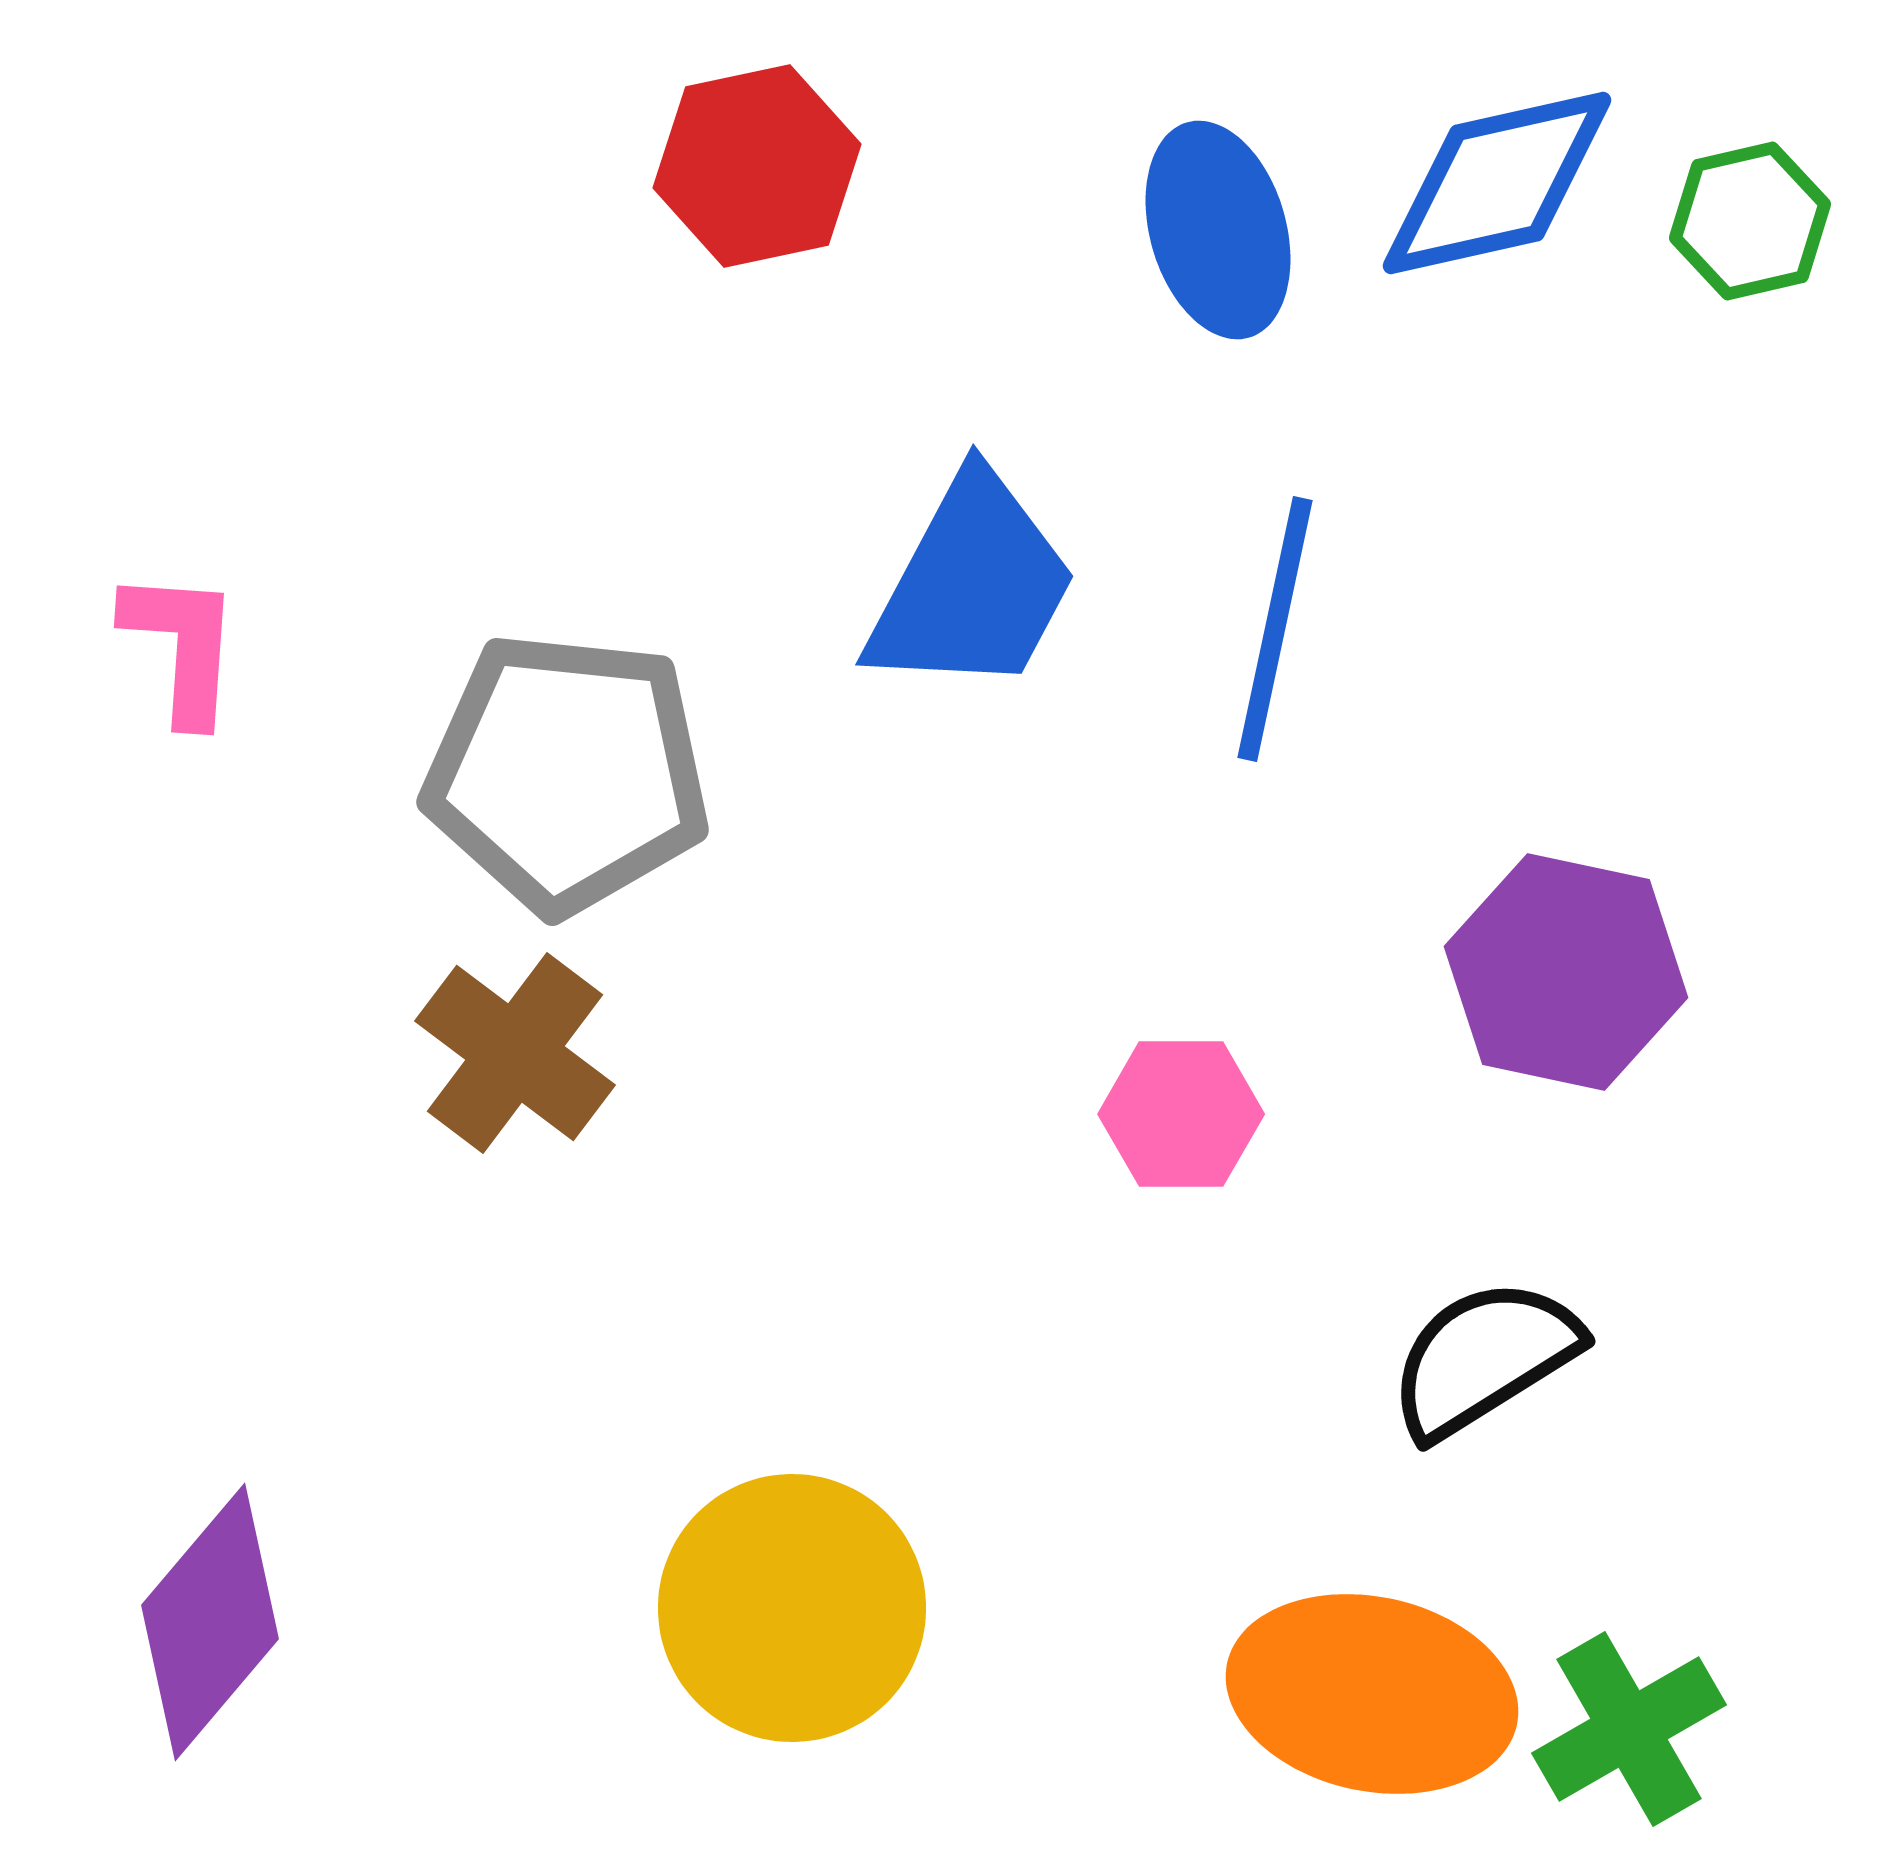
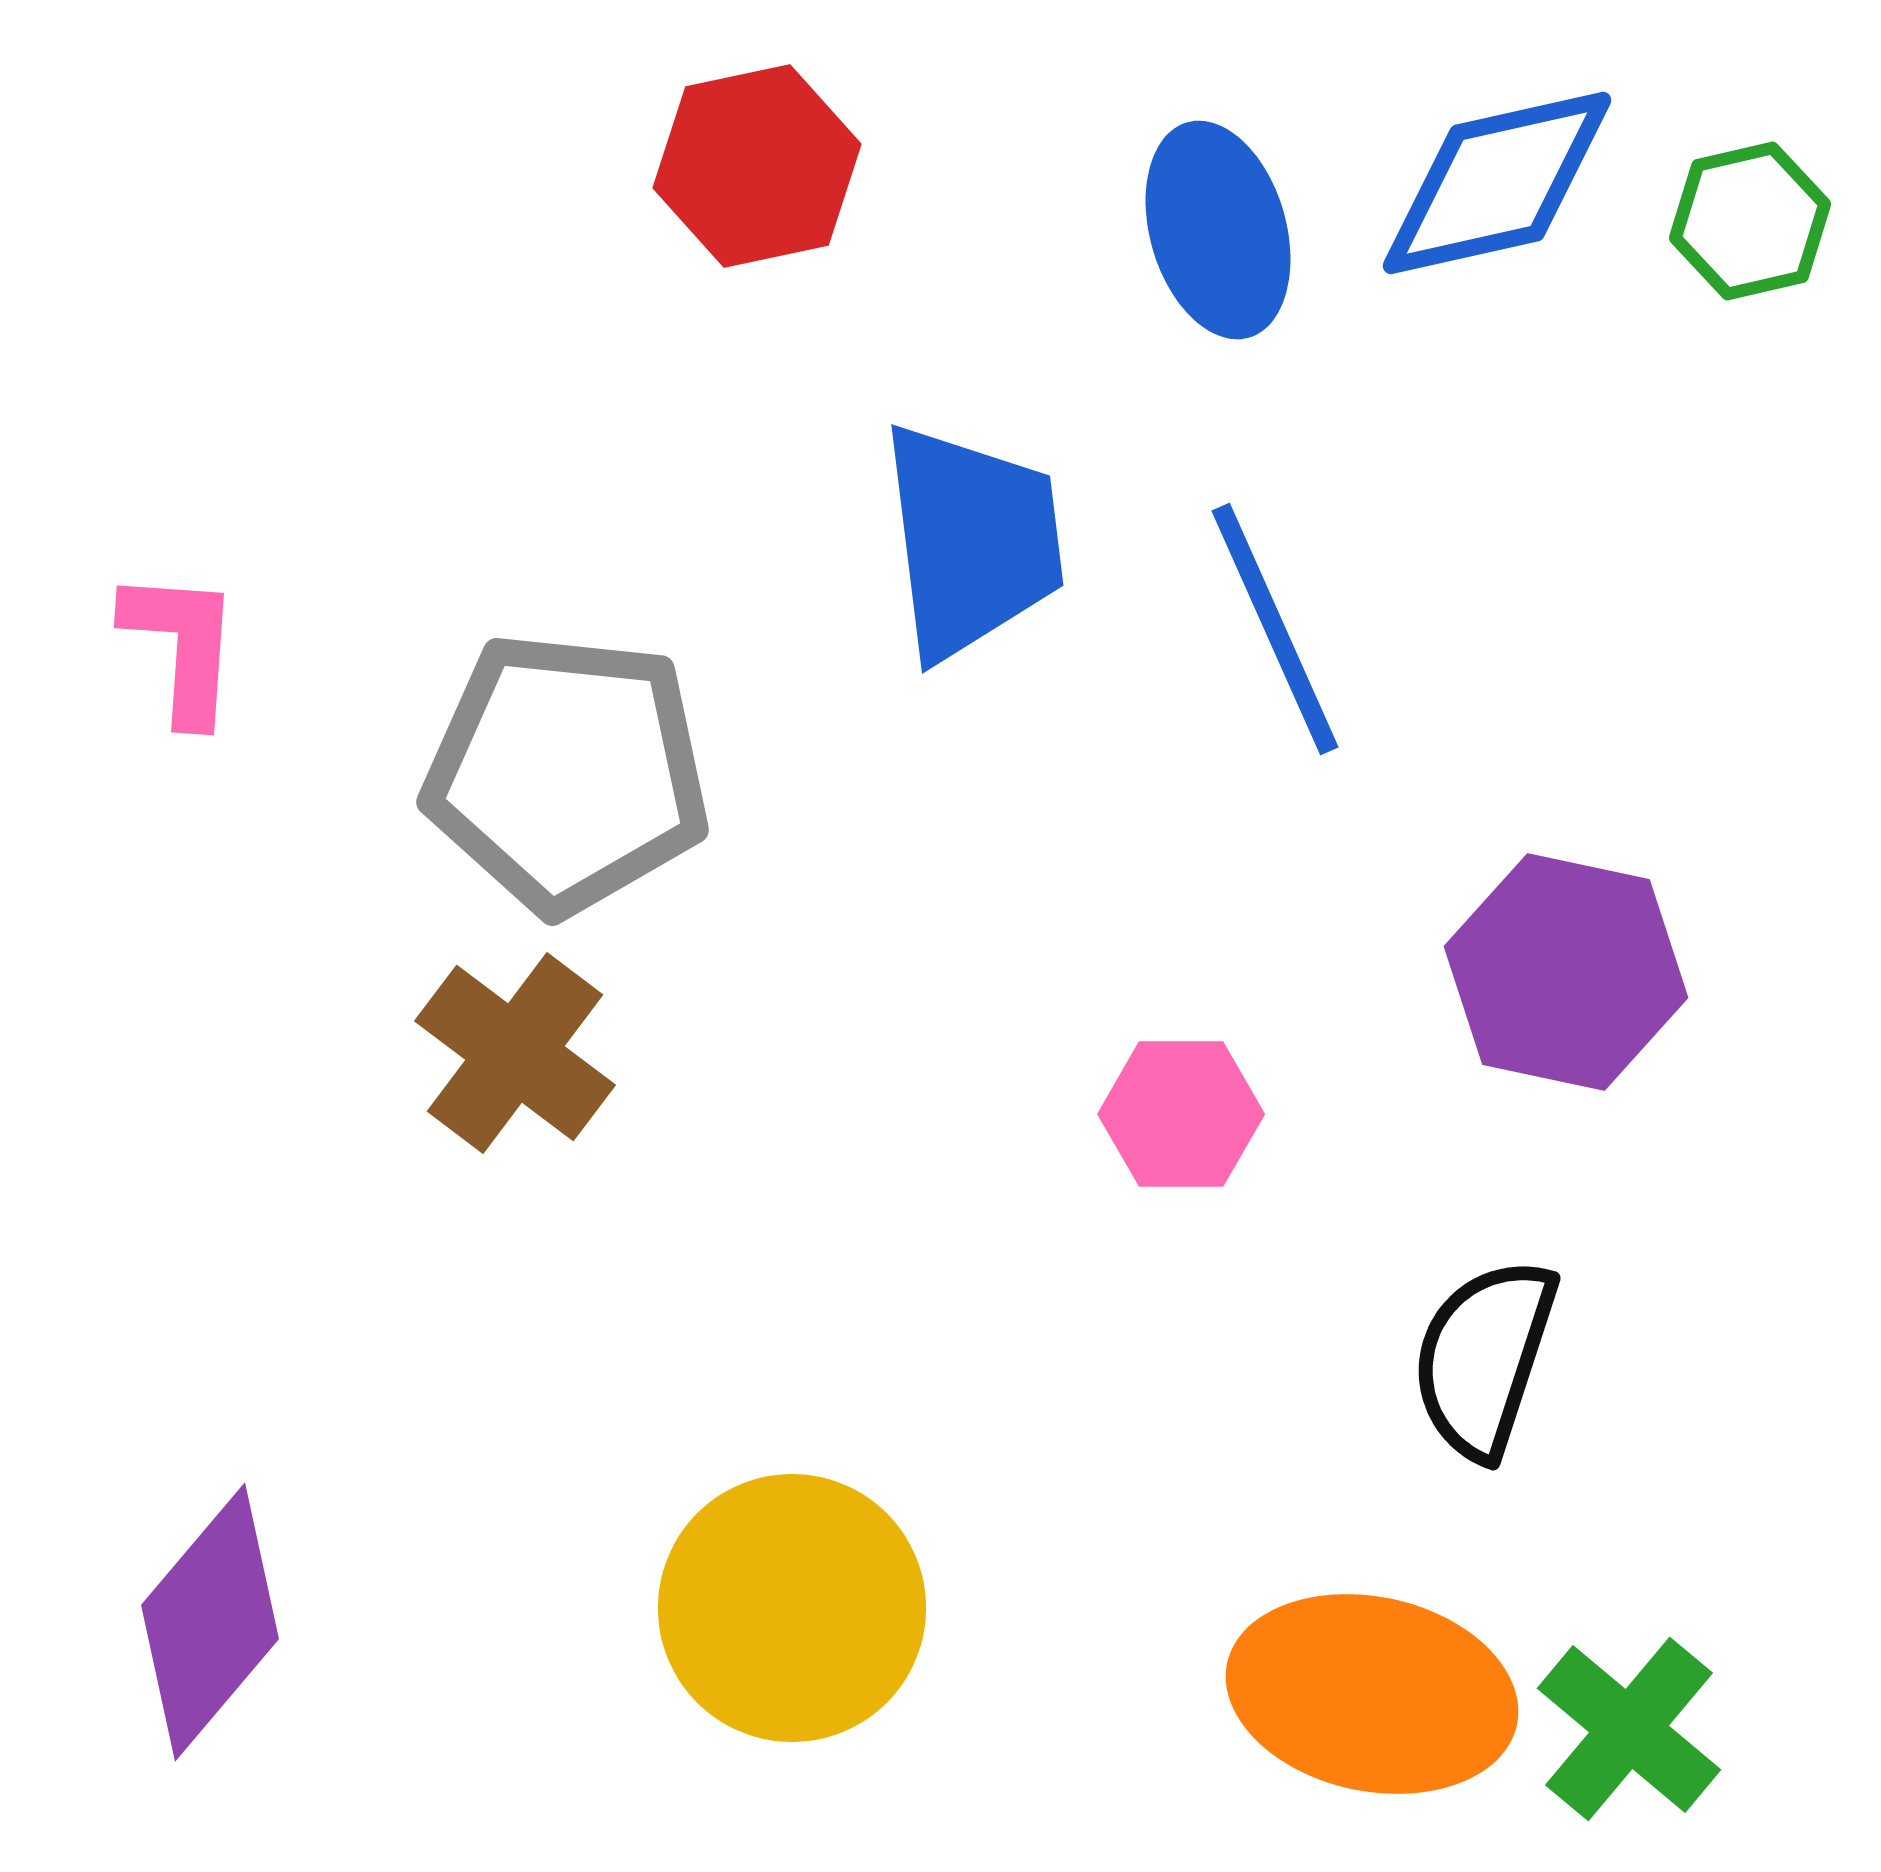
blue trapezoid: moved 44 px up; rotated 35 degrees counterclockwise
blue line: rotated 36 degrees counterclockwise
black semicircle: rotated 40 degrees counterclockwise
green cross: rotated 20 degrees counterclockwise
